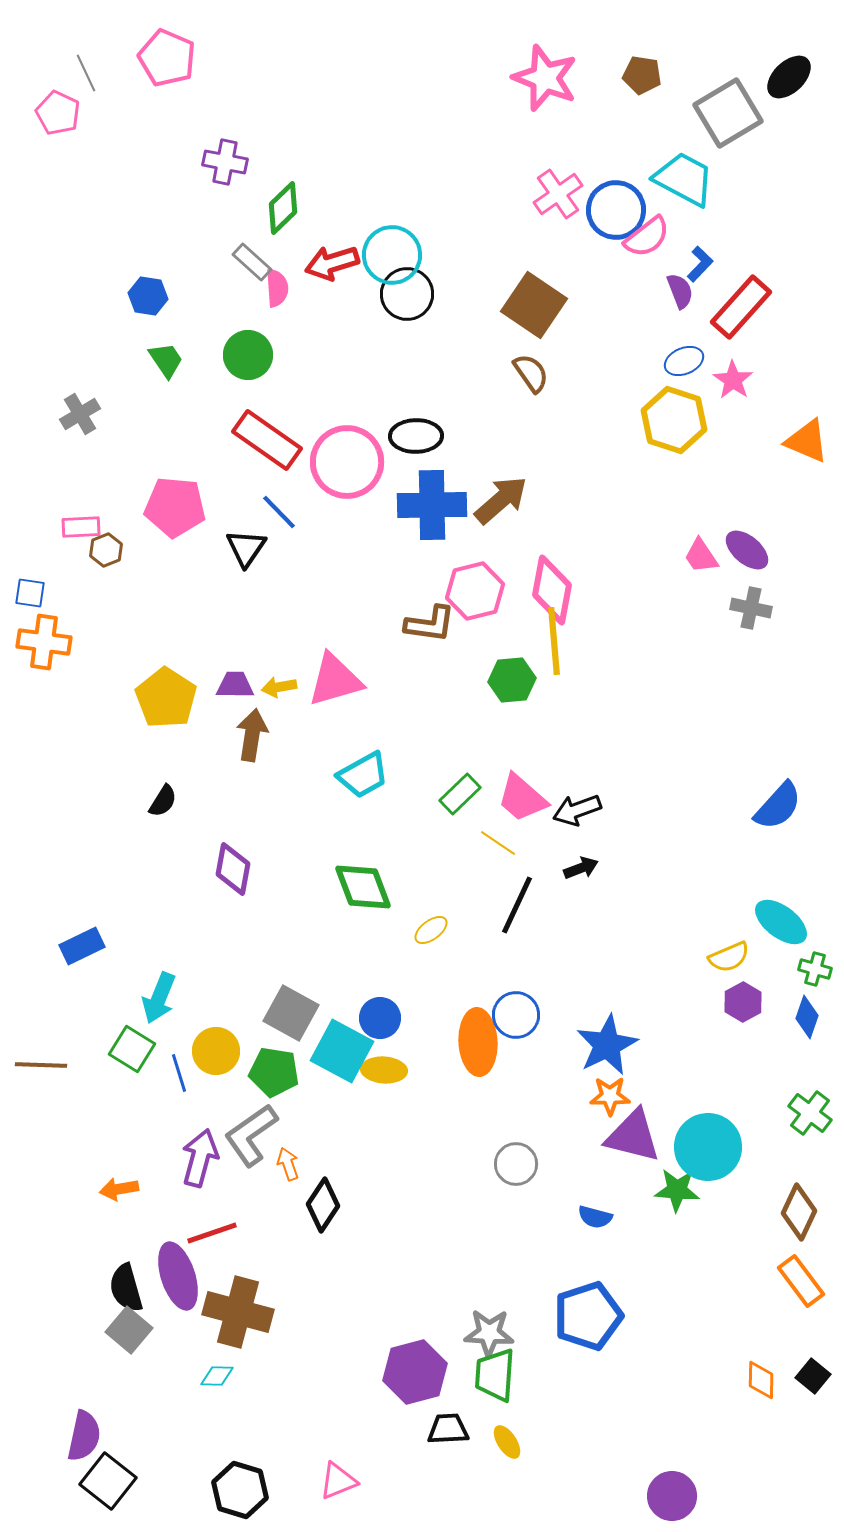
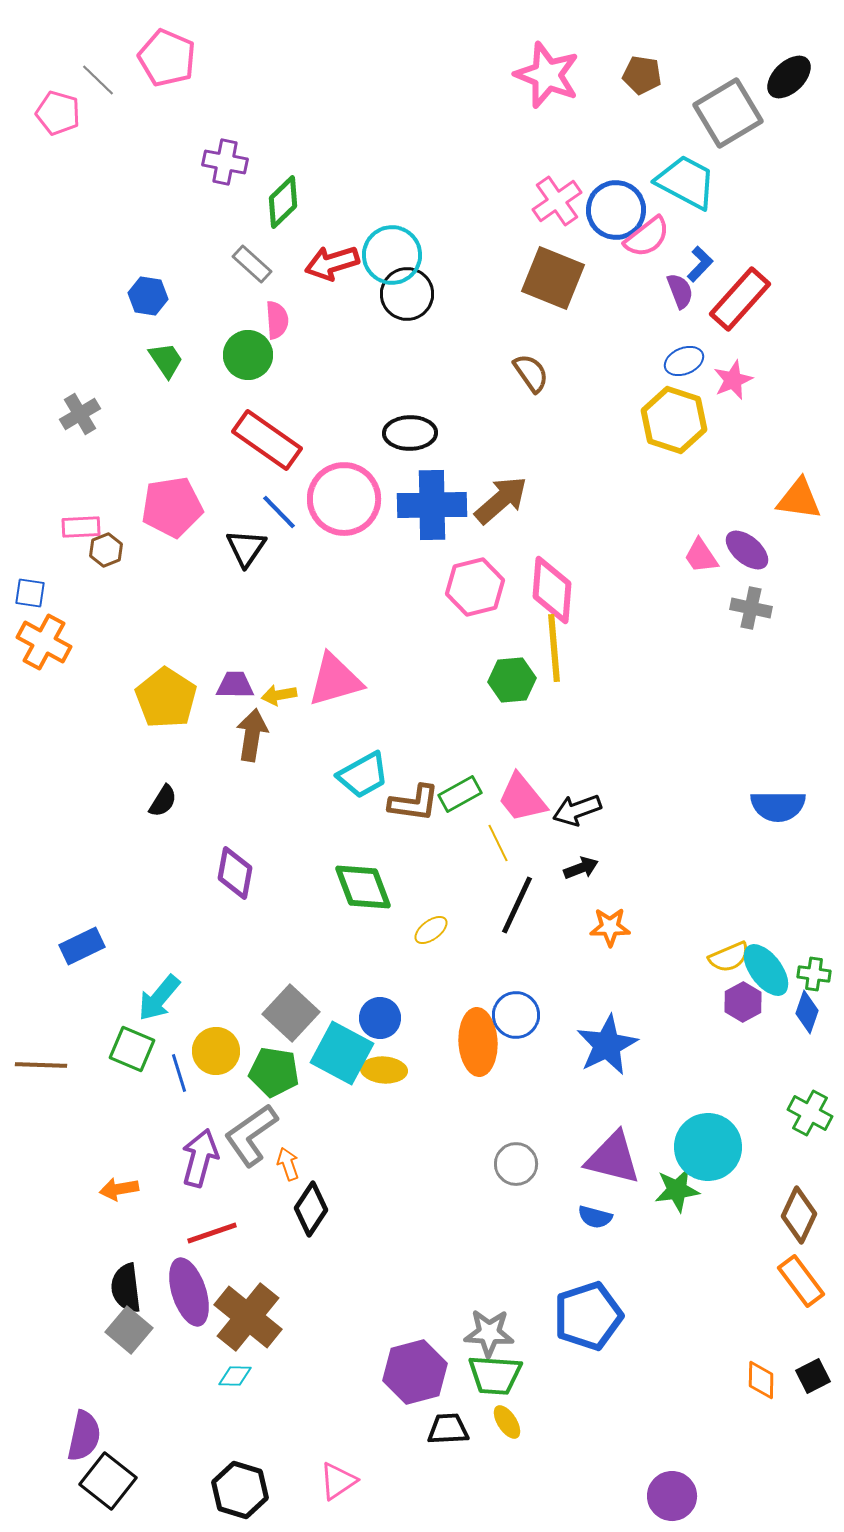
gray line at (86, 73): moved 12 px right, 7 px down; rotated 21 degrees counterclockwise
pink star at (545, 78): moved 2 px right, 3 px up
pink pentagon at (58, 113): rotated 9 degrees counterclockwise
cyan trapezoid at (684, 179): moved 2 px right, 3 px down
pink cross at (558, 194): moved 1 px left, 7 px down
green diamond at (283, 208): moved 6 px up
gray rectangle at (252, 262): moved 2 px down
pink semicircle at (277, 288): moved 32 px down
brown square at (534, 305): moved 19 px right, 27 px up; rotated 12 degrees counterclockwise
red rectangle at (741, 307): moved 1 px left, 8 px up
pink star at (733, 380): rotated 15 degrees clockwise
black ellipse at (416, 436): moved 6 px left, 3 px up
orange triangle at (807, 441): moved 8 px left, 58 px down; rotated 15 degrees counterclockwise
pink circle at (347, 462): moved 3 px left, 37 px down
pink pentagon at (175, 507): moved 3 px left; rotated 14 degrees counterclockwise
pink diamond at (552, 590): rotated 6 degrees counterclockwise
pink hexagon at (475, 591): moved 4 px up
brown L-shape at (430, 624): moved 16 px left, 179 px down
yellow line at (554, 641): moved 7 px down
orange cross at (44, 642): rotated 20 degrees clockwise
yellow arrow at (279, 687): moved 8 px down
green rectangle at (460, 794): rotated 15 degrees clockwise
pink trapezoid at (522, 798): rotated 10 degrees clockwise
blue semicircle at (778, 806): rotated 48 degrees clockwise
yellow line at (498, 843): rotated 30 degrees clockwise
purple diamond at (233, 869): moved 2 px right, 4 px down
cyan ellipse at (781, 922): moved 15 px left, 48 px down; rotated 16 degrees clockwise
green cross at (815, 969): moved 1 px left, 5 px down; rotated 8 degrees counterclockwise
cyan arrow at (159, 998): rotated 18 degrees clockwise
gray square at (291, 1013): rotated 14 degrees clockwise
blue diamond at (807, 1017): moved 5 px up
green square at (132, 1049): rotated 9 degrees counterclockwise
cyan square at (342, 1051): moved 2 px down
orange star at (610, 1096): moved 169 px up
green cross at (810, 1113): rotated 9 degrees counterclockwise
purple triangle at (633, 1136): moved 20 px left, 22 px down
green star at (677, 1190): rotated 12 degrees counterclockwise
black diamond at (323, 1205): moved 12 px left, 4 px down
brown diamond at (799, 1212): moved 3 px down
purple ellipse at (178, 1276): moved 11 px right, 16 px down
black semicircle at (126, 1288): rotated 9 degrees clockwise
brown cross at (238, 1312): moved 10 px right, 5 px down; rotated 24 degrees clockwise
green trapezoid at (495, 1375): rotated 90 degrees counterclockwise
cyan diamond at (217, 1376): moved 18 px right
black square at (813, 1376): rotated 24 degrees clockwise
yellow ellipse at (507, 1442): moved 20 px up
pink triangle at (338, 1481): rotated 12 degrees counterclockwise
